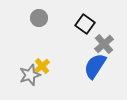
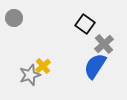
gray circle: moved 25 px left
yellow cross: moved 1 px right
